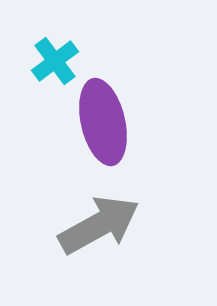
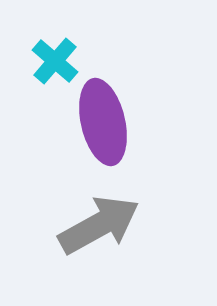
cyan cross: rotated 12 degrees counterclockwise
